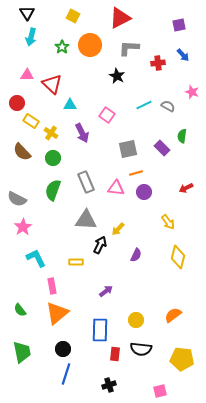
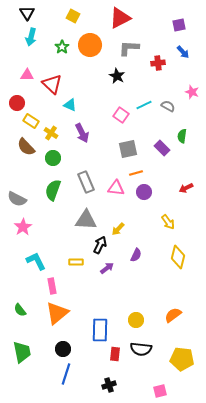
blue arrow at (183, 55): moved 3 px up
cyan triangle at (70, 105): rotated 24 degrees clockwise
pink square at (107, 115): moved 14 px right
brown semicircle at (22, 152): moved 4 px right, 5 px up
cyan L-shape at (36, 258): moved 3 px down
purple arrow at (106, 291): moved 1 px right, 23 px up
